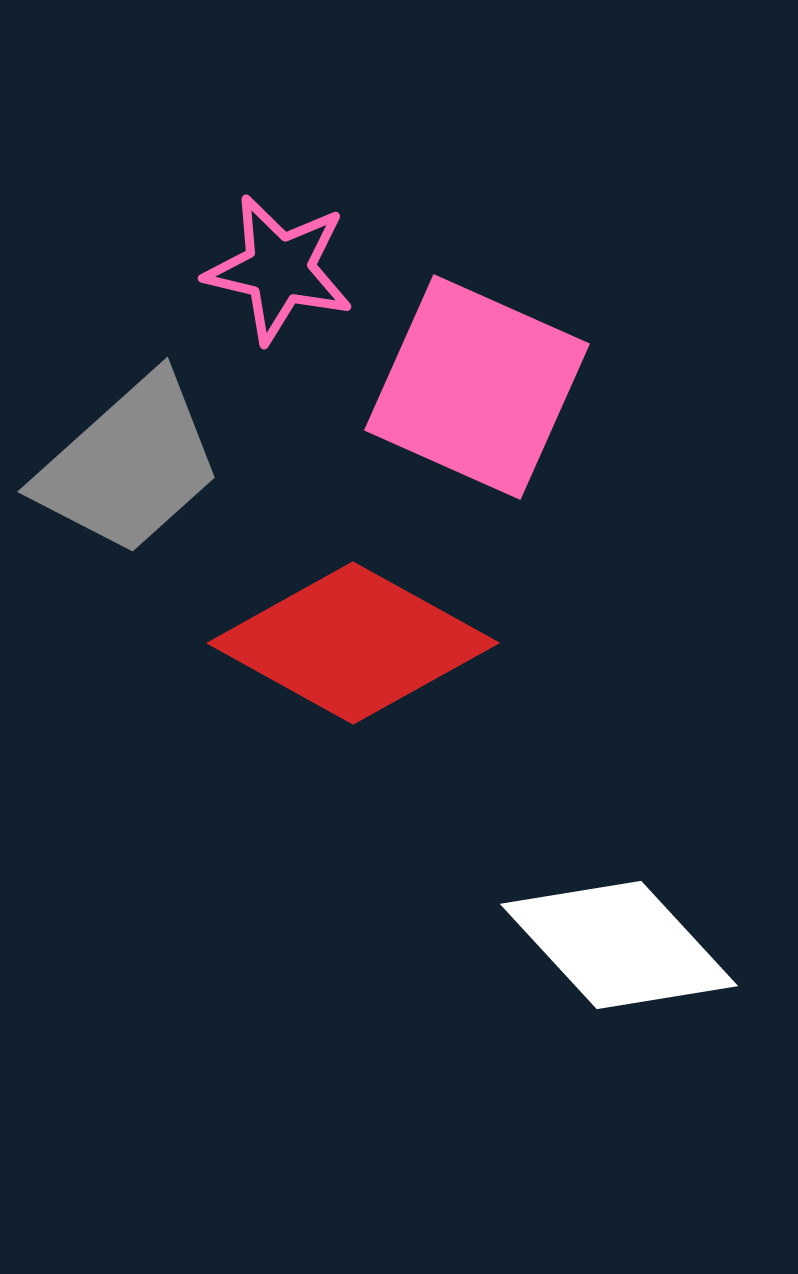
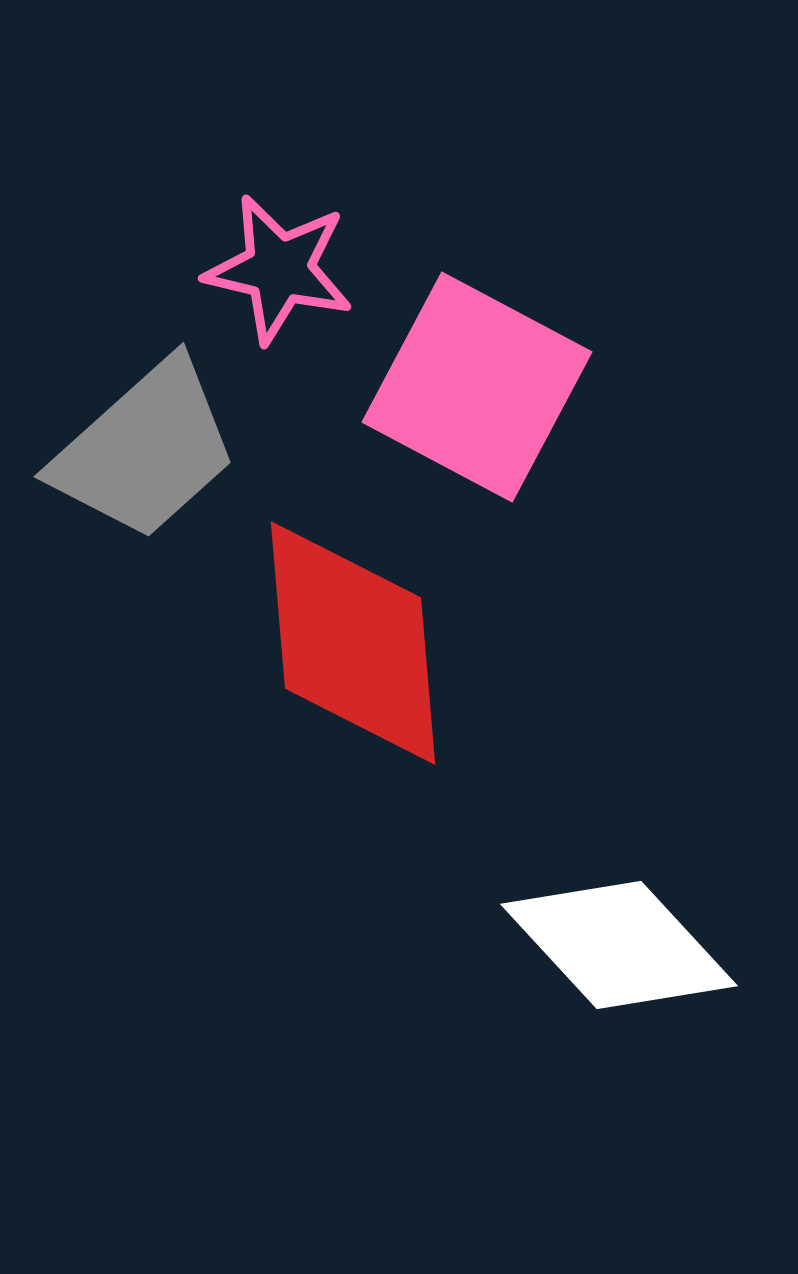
pink square: rotated 4 degrees clockwise
gray trapezoid: moved 16 px right, 15 px up
red diamond: rotated 56 degrees clockwise
